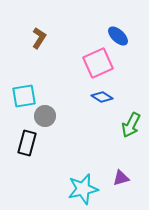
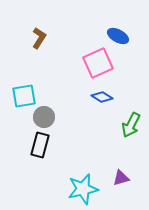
blue ellipse: rotated 15 degrees counterclockwise
gray circle: moved 1 px left, 1 px down
black rectangle: moved 13 px right, 2 px down
